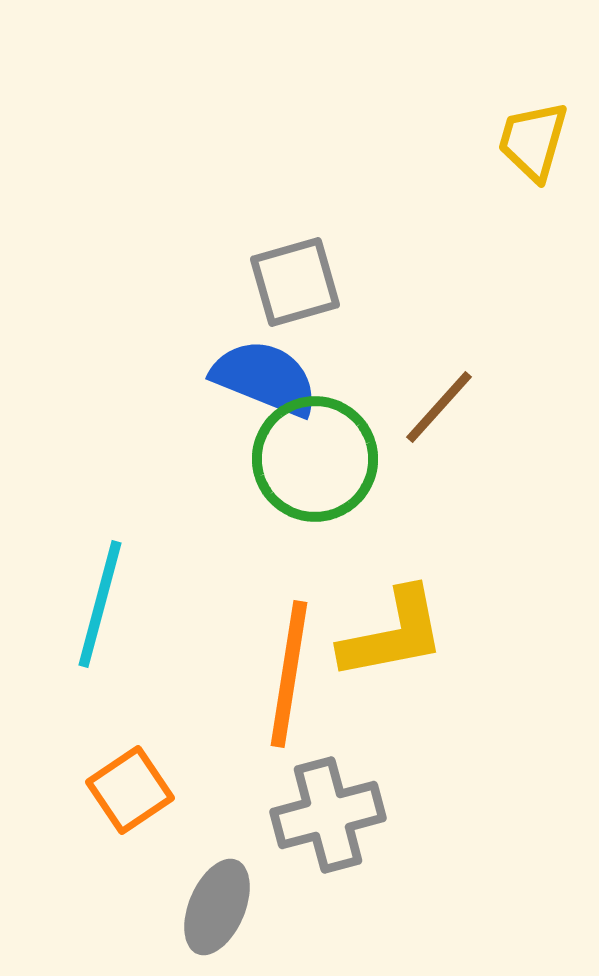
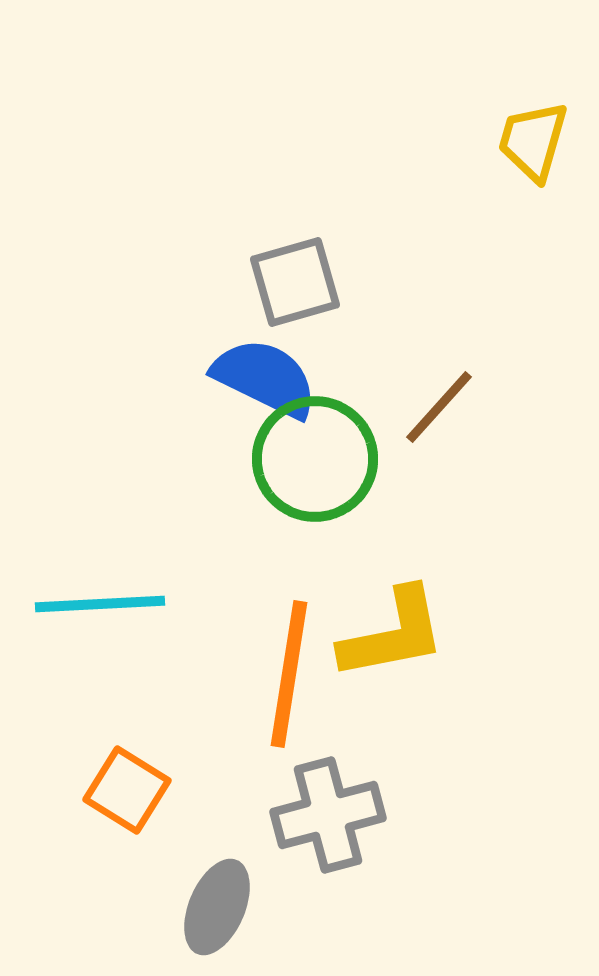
blue semicircle: rotated 4 degrees clockwise
cyan line: rotated 72 degrees clockwise
orange square: moved 3 px left; rotated 24 degrees counterclockwise
